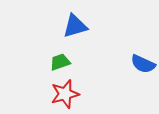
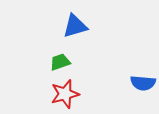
blue semicircle: moved 19 px down; rotated 20 degrees counterclockwise
